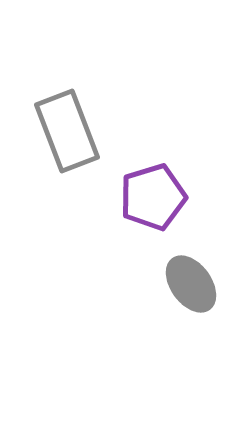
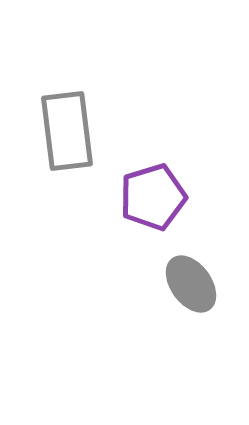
gray rectangle: rotated 14 degrees clockwise
